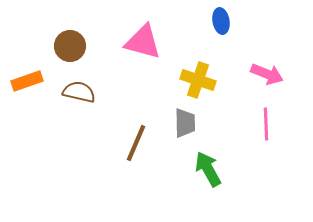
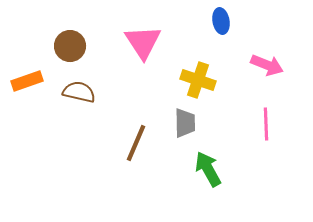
pink triangle: rotated 42 degrees clockwise
pink arrow: moved 9 px up
